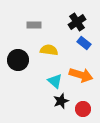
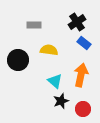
orange arrow: rotated 95 degrees counterclockwise
